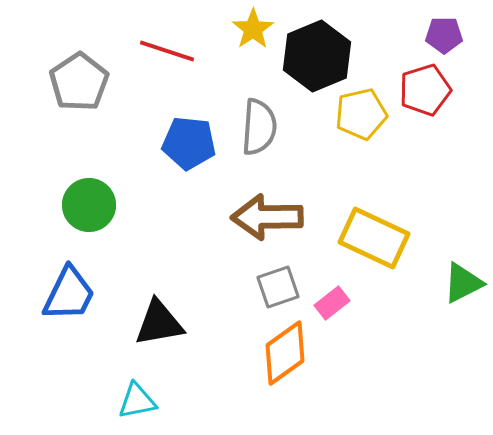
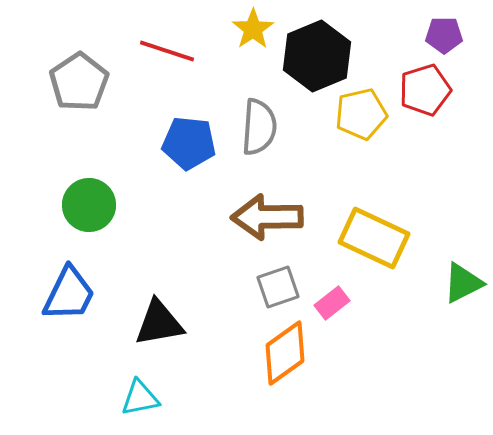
cyan triangle: moved 3 px right, 3 px up
